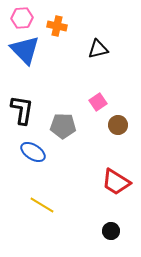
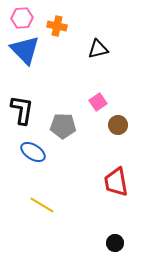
red trapezoid: rotated 48 degrees clockwise
black circle: moved 4 px right, 12 px down
